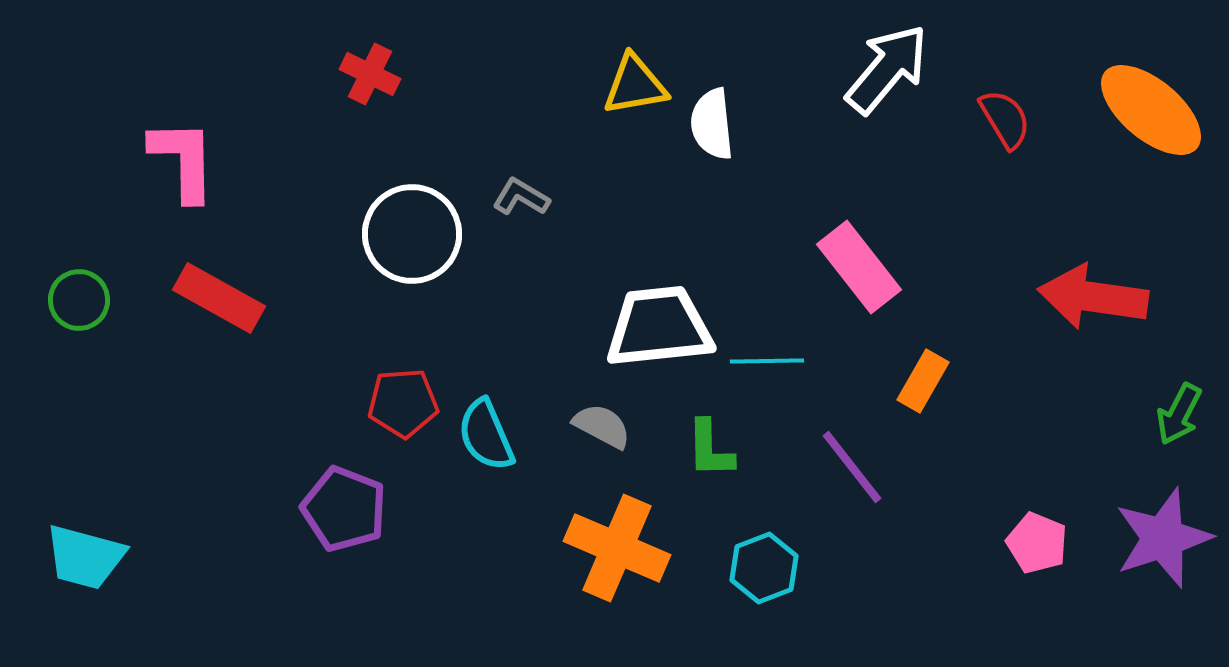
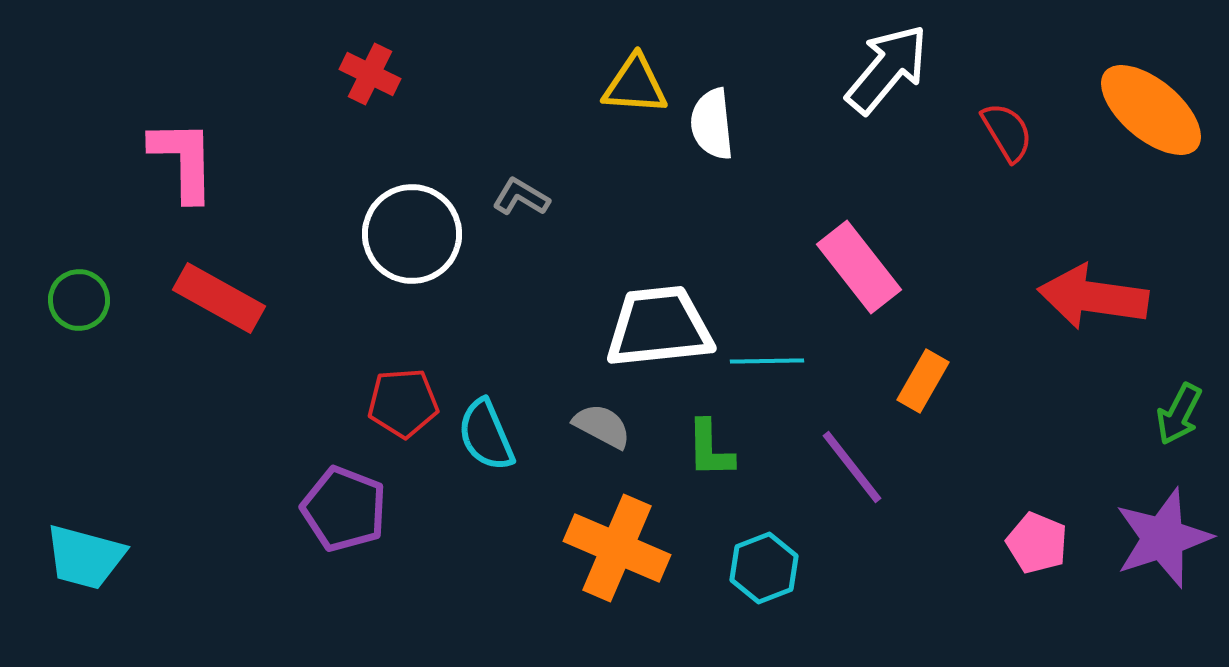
yellow triangle: rotated 14 degrees clockwise
red semicircle: moved 2 px right, 13 px down
